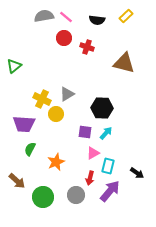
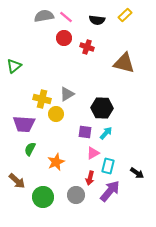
yellow rectangle: moved 1 px left, 1 px up
yellow cross: rotated 12 degrees counterclockwise
